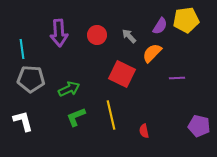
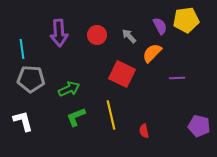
purple semicircle: rotated 60 degrees counterclockwise
